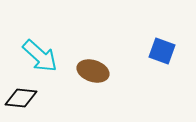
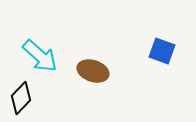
black diamond: rotated 52 degrees counterclockwise
